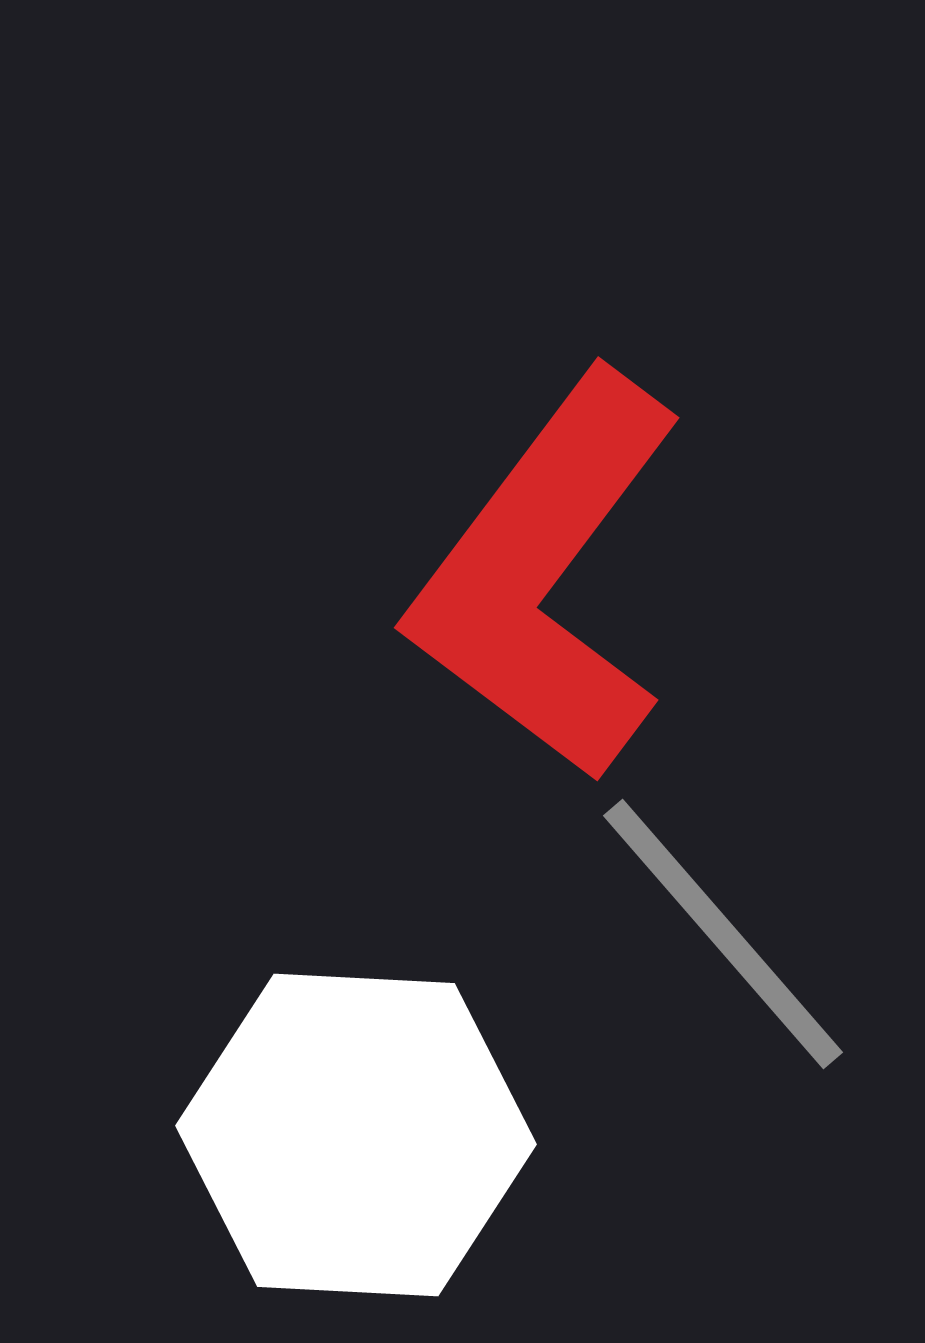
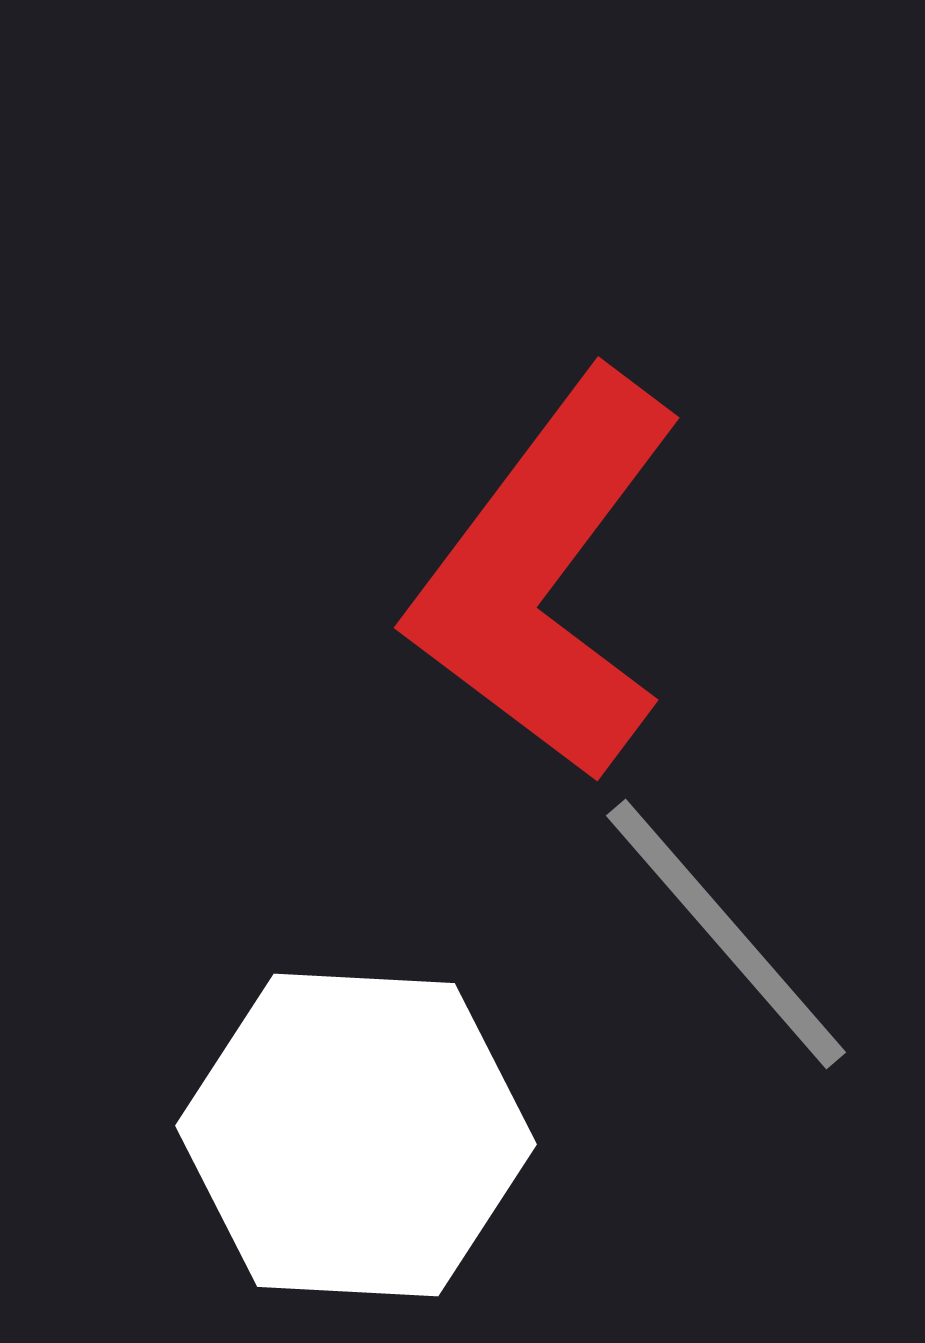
gray line: moved 3 px right
